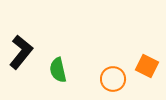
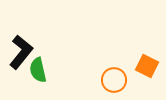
green semicircle: moved 20 px left
orange circle: moved 1 px right, 1 px down
